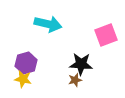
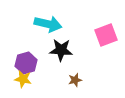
black star: moved 20 px left, 14 px up
